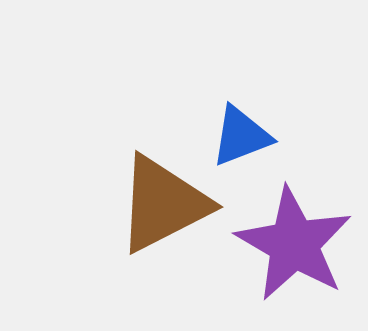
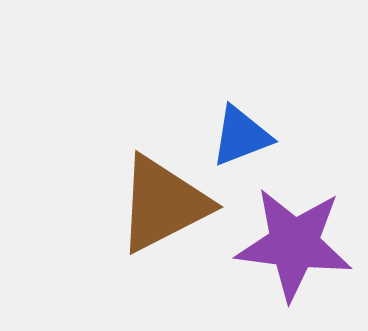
purple star: rotated 23 degrees counterclockwise
